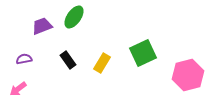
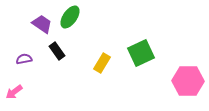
green ellipse: moved 4 px left
purple trapezoid: moved 2 px up; rotated 55 degrees clockwise
green square: moved 2 px left
black rectangle: moved 11 px left, 9 px up
pink hexagon: moved 6 px down; rotated 16 degrees clockwise
pink arrow: moved 4 px left, 3 px down
